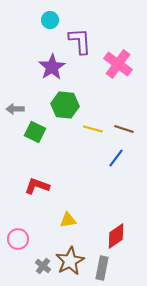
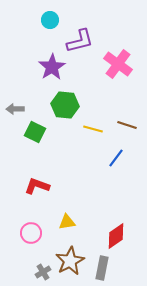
purple L-shape: rotated 80 degrees clockwise
brown line: moved 3 px right, 4 px up
yellow triangle: moved 1 px left, 2 px down
pink circle: moved 13 px right, 6 px up
gray cross: moved 6 px down; rotated 21 degrees clockwise
